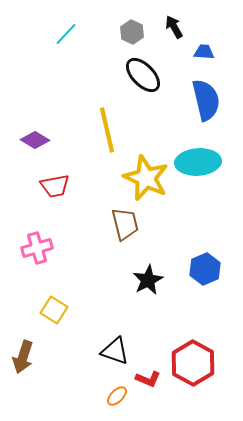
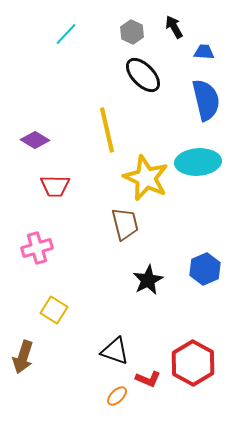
red trapezoid: rotated 12 degrees clockwise
